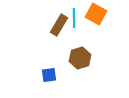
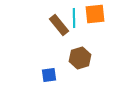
orange square: moved 1 px left; rotated 35 degrees counterclockwise
brown rectangle: rotated 70 degrees counterclockwise
